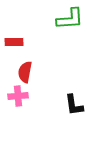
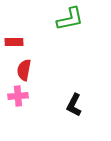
green L-shape: rotated 8 degrees counterclockwise
red semicircle: moved 1 px left, 2 px up
black L-shape: rotated 35 degrees clockwise
